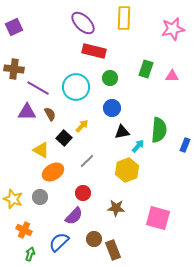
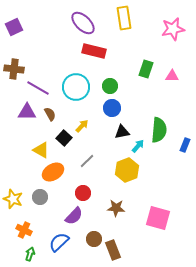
yellow rectangle: rotated 10 degrees counterclockwise
green circle: moved 8 px down
